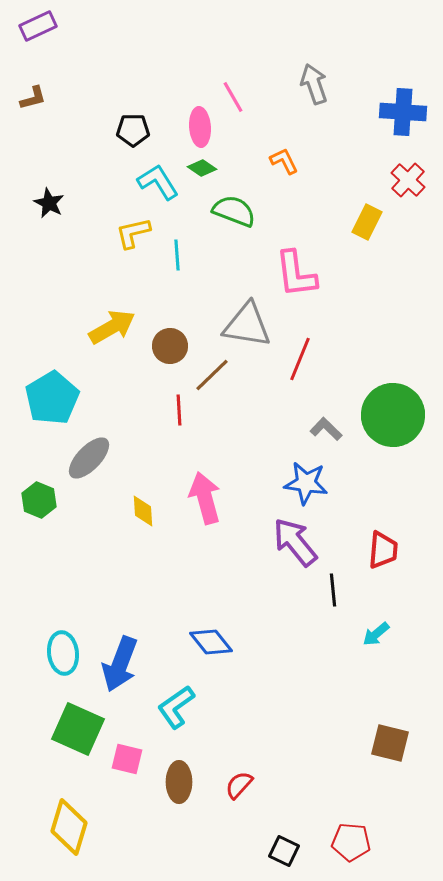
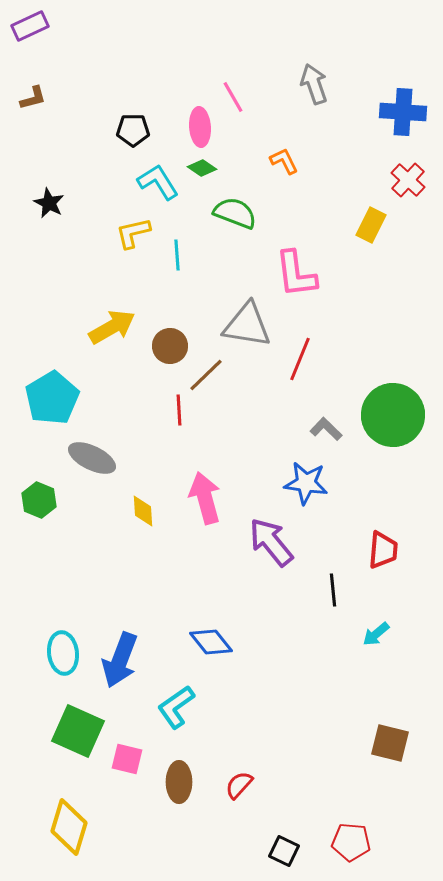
purple rectangle at (38, 26): moved 8 px left
green semicircle at (234, 211): moved 1 px right, 2 px down
yellow rectangle at (367, 222): moved 4 px right, 3 px down
brown line at (212, 375): moved 6 px left
gray ellipse at (89, 458): moved 3 px right; rotated 72 degrees clockwise
purple arrow at (295, 542): moved 24 px left
blue arrow at (120, 664): moved 4 px up
green square at (78, 729): moved 2 px down
